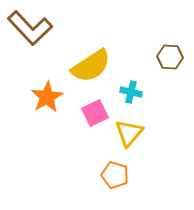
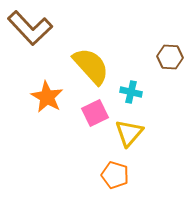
yellow semicircle: rotated 99 degrees counterclockwise
orange star: rotated 12 degrees counterclockwise
